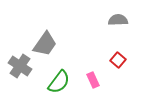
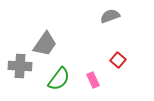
gray semicircle: moved 8 px left, 4 px up; rotated 18 degrees counterclockwise
gray cross: rotated 30 degrees counterclockwise
green semicircle: moved 3 px up
